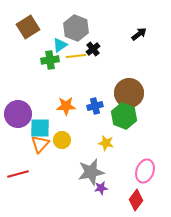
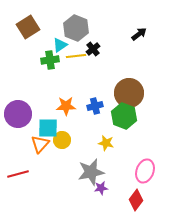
cyan square: moved 8 px right
